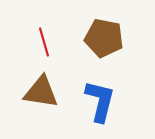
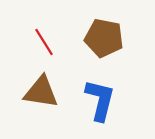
red line: rotated 16 degrees counterclockwise
blue L-shape: moved 1 px up
